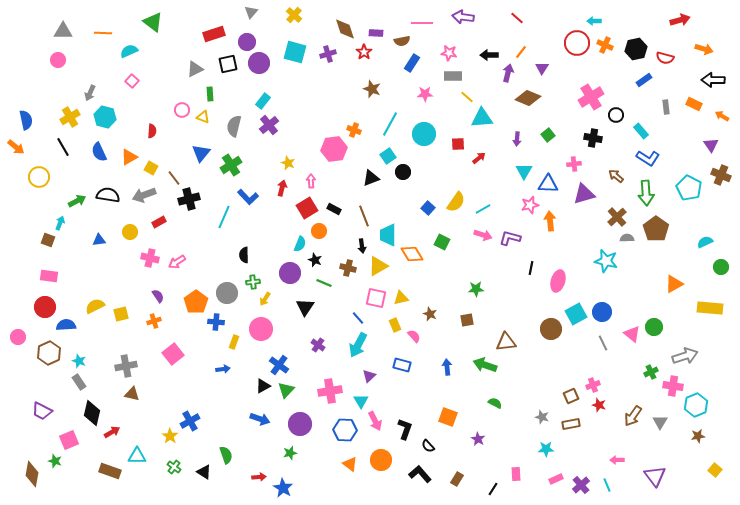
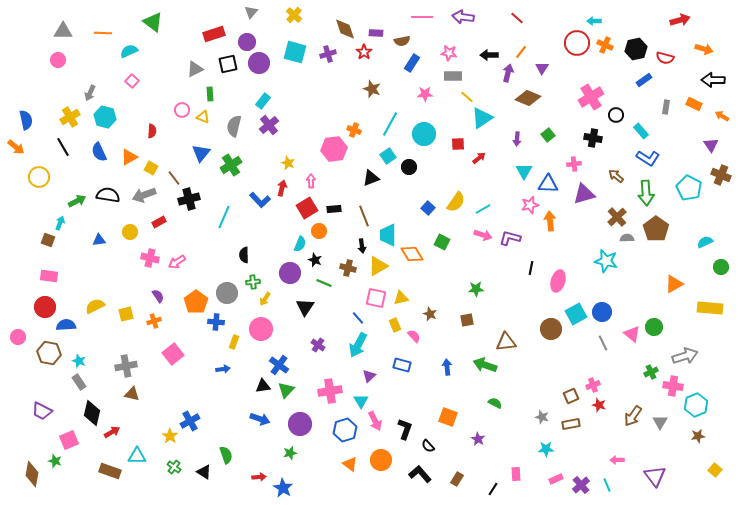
pink line at (422, 23): moved 6 px up
gray rectangle at (666, 107): rotated 16 degrees clockwise
cyan triangle at (482, 118): rotated 30 degrees counterclockwise
black circle at (403, 172): moved 6 px right, 5 px up
blue L-shape at (248, 197): moved 12 px right, 3 px down
black rectangle at (334, 209): rotated 32 degrees counterclockwise
yellow square at (121, 314): moved 5 px right
brown hexagon at (49, 353): rotated 25 degrees counterclockwise
black triangle at (263, 386): rotated 21 degrees clockwise
blue hexagon at (345, 430): rotated 20 degrees counterclockwise
